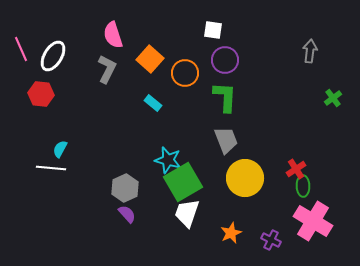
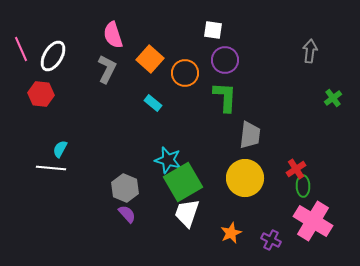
gray trapezoid: moved 24 px right, 5 px up; rotated 28 degrees clockwise
gray hexagon: rotated 12 degrees counterclockwise
